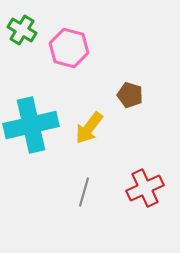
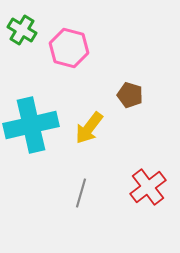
red cross: moved 3 px right, 1 px up; rotated 12 degrees counterclockwise
gray line: moved 3 px left, 1 px down
